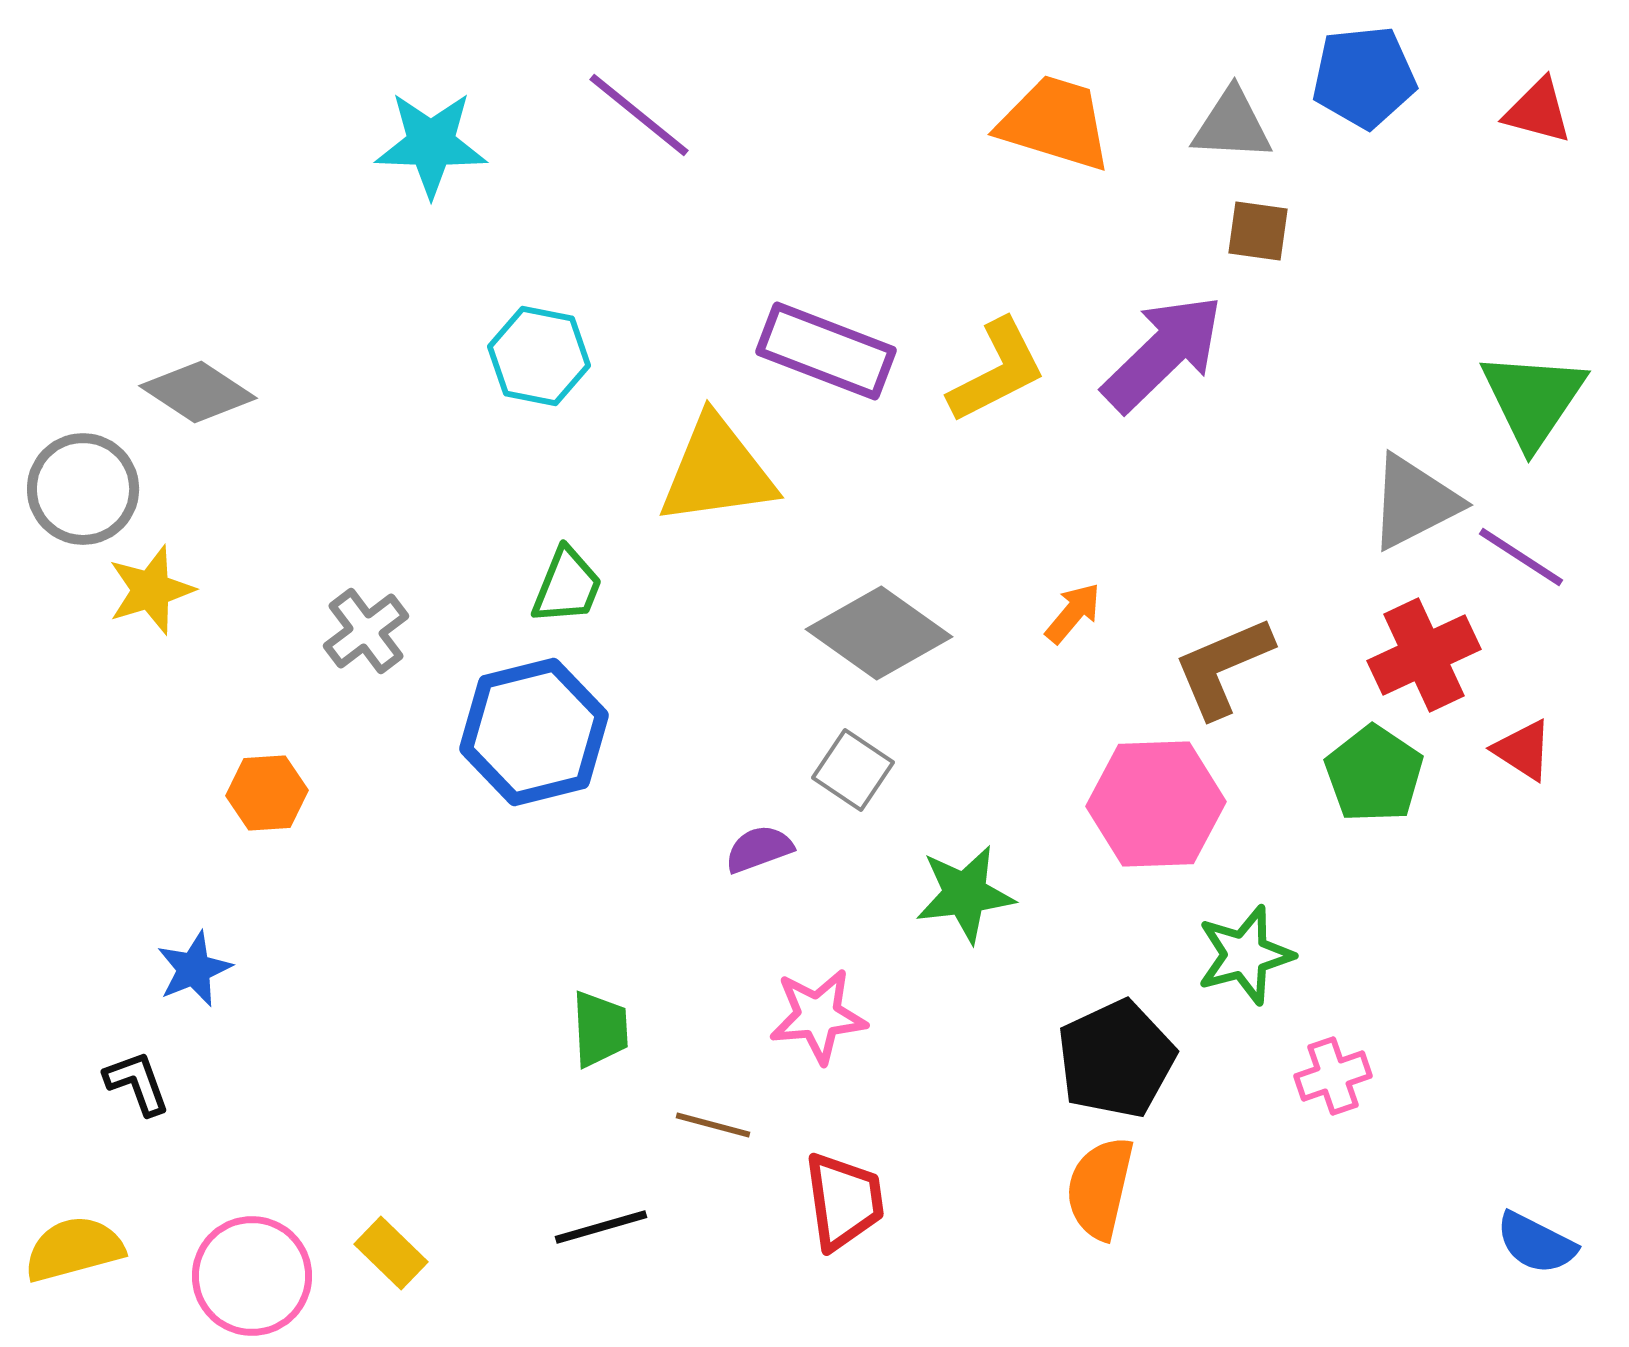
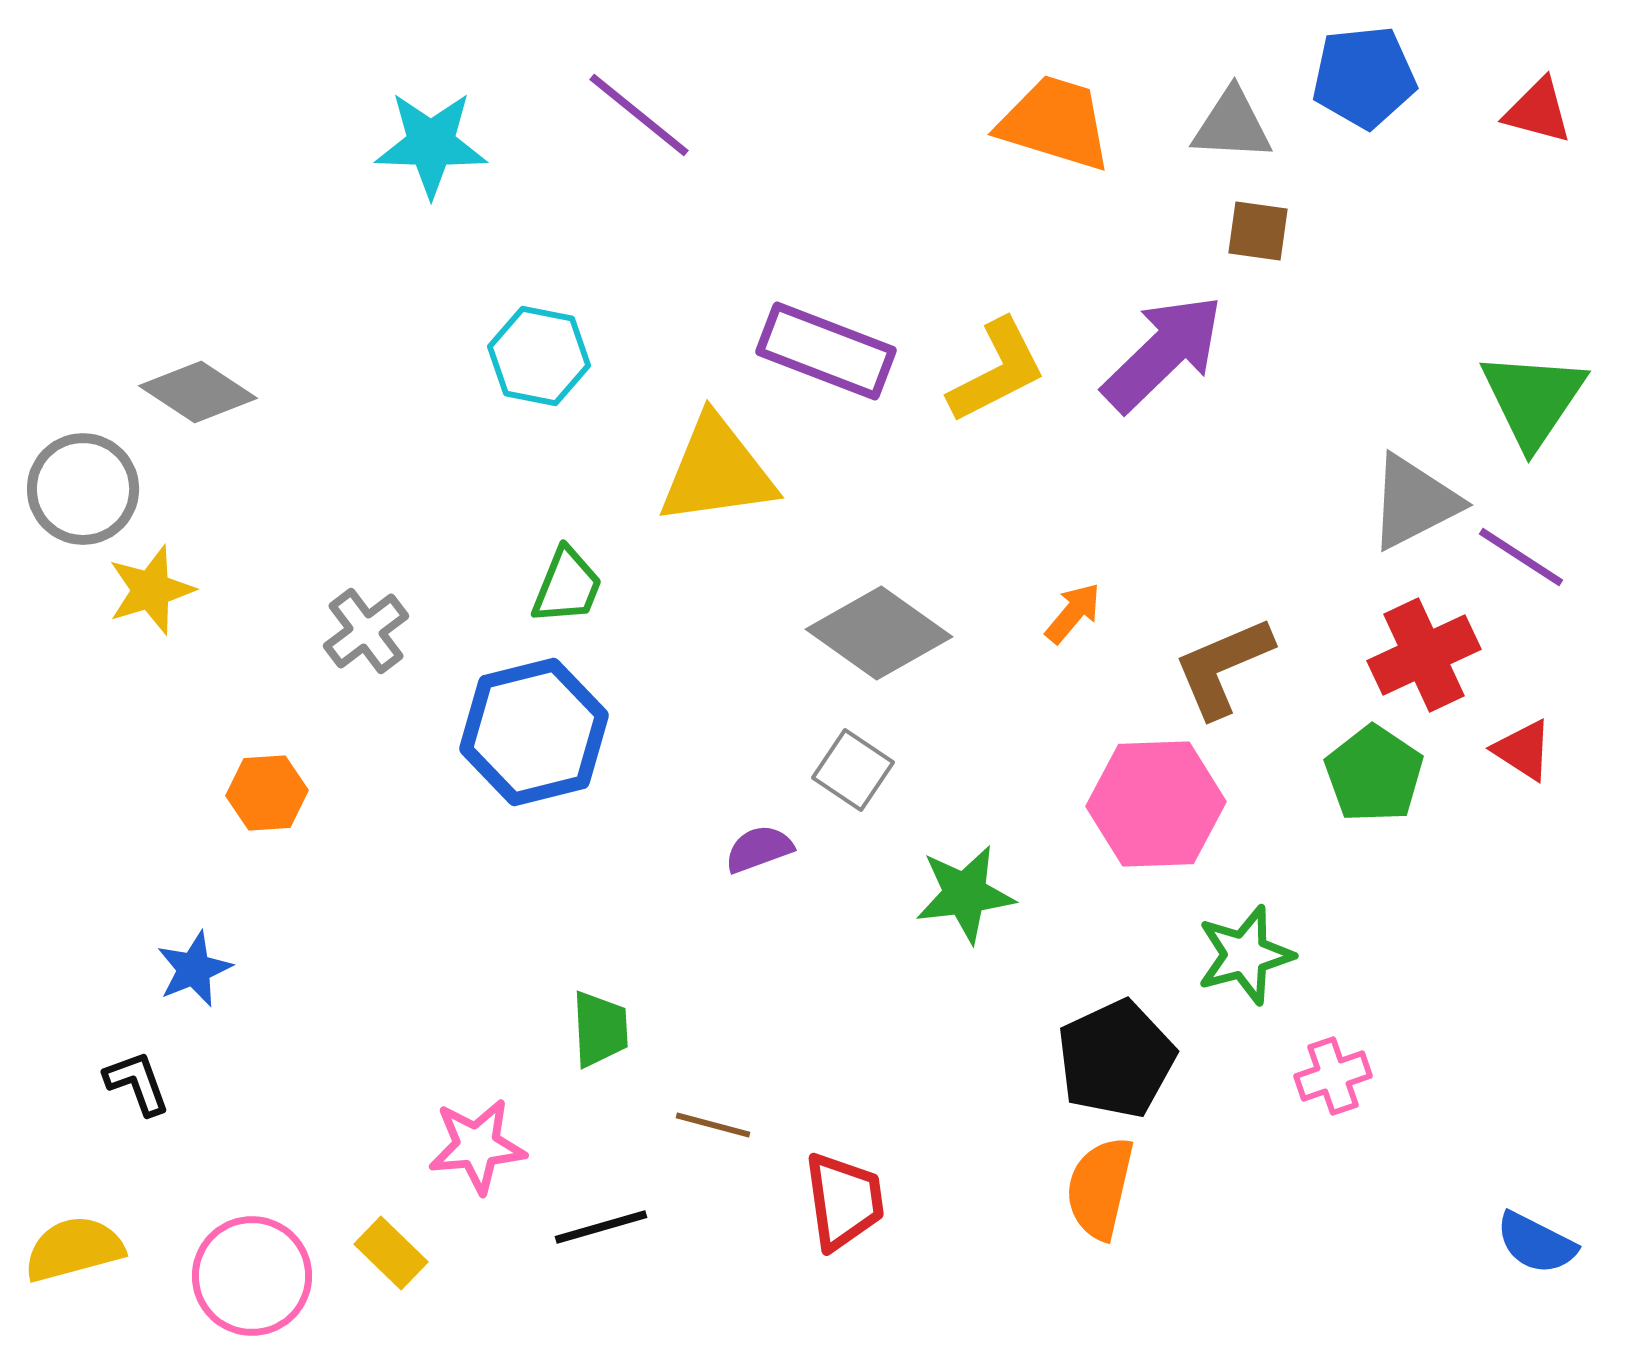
pink star at (818, 1016): moved 341 px left, 130 px down
